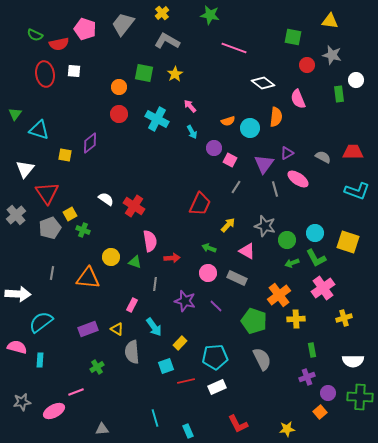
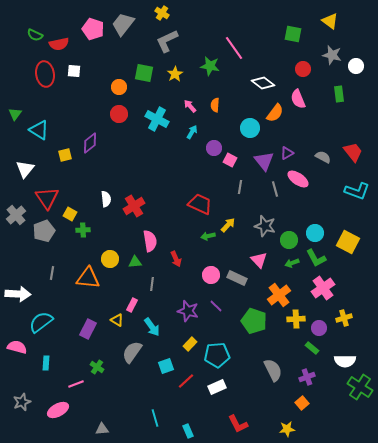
yellow cross at (162, 13): rotated 16 degrees counterclockwise
green star at (210, 15): moved 51 px down
yellow triangle at (330, 21): rotated 30 degrees clockwise
pink pentagon at (85, 29): moved 8 px right
green square at (293, 37): moved 3 px up
gray L-shape at (167, 41): rotated 55 degrees counterclockwise
pink line at (234, 48): rotated 35 degrees clockwise
red circle at (307, 65): moved 4 px left, 4 px down
white circle at (356, 80): moved 14 px up
orange semicircle at (276, 117): moved 1 px left, 4 px up; rotated 30 degrees clockwise
orange semicircle at (228, 121): moved 13 px left, 16 px up; rotated 112 degrees clockwise
cyan triangle at (39, 130): rotated 15 degrees clockwise
cyan arrow at (192, 132): rotated 120 degrees counterclockwise
red trapezoid at (353, 152): rotated 50 degrees clockwise
yellow square at (65, 155): rotated 24 degrees counterclockwise
purple triangle at (264, 164): moved 3 px up; rotated 15 degrees counterclockwise
gray line at (236, 187): moved 4 px right; rotated 24 degrees counterclockwise
red triangle at (47, 193): moved 5 px down
white semicircle at (106, 199): rotated 49 degrees clockwise
red trapezoid at (200, 204): rotated 90 degrees counterclockwise
red cross at (134, 206): rotated 25 degrees clockwise
yellow square at (70, 214): rotated 32 degrees counterclockwise
gray pentagon at (50, 228): moved 6 px left, 3 px down
green cross at (83, 230): rotated 24 degrees counterclockwise
green circle at (287, 240): moved 2 px right
yellow square at (348, 242): rotated 10 degrees clockwise
green arrow at (209, 248): moved 1 px left, 12 px up; rotated 32 degrees counterclockwise
pink triangle at (247, 251): moved 12 px right, 9 px down; rotated 18 degrees clockwise
yellow circle at (111, 257): moved 1 px left, 2 px down
red arrow at (172, 258): moved 4 px right, 1 px down; rotated 70 degrees clockwise
green triangle at (135, 262): rotated 24 degrees counterclockwise
pink circle at (208, 273): moved 3 px right, 2 px down
gray line at (155, 284): moved 3 px left
purple star at (185, 301): moved 3 px right, 10 px down
cyan arrow at (154, 327): moved 2 px left
purple rectangle at (88, 329): rotated 42 degrees counterclockwise
yellow triangle at (117, 329): moved 9 px up
yellow rectangle at (180, 343): moved 10 px right, 1 px down
green rectangle at (312, 350): moved 2 px up; rotated 40 degrees counterclockwise
gray semicircle at (132, 352): rotated 40 degrees clockwise
cyan pentagon at (215, 357): moved 2 px right, 2 px up
gray semicircle at (262, 359): moved 11 px right, 11 px down
cyan rectangle at (40, 360): moved 6 px right, 3 px down
white semicircle at (353, 361): moved 8 px left
green cross at (97, 367): rotated 24 degrees counterclockwise
red line at (186, 381): rotated 30 degrees counterclockwise
pink line at (76, 392): moved 8 px up
purple circle at (328, 393): moved 9 px left, 65 px up
green cross at (360, 397): moved 10 px up; rotated 30 degrees clockwise
gray star at (22, 402): rotated 12 degrees counterclockwise
pink ellipse at (54, 411): moved 4 px right, 1 px up
orange square at (320, 412): moved 18 px left, 9 px up
